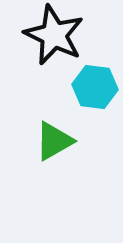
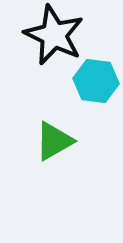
cyan hexagon: moved 1 px right, 6 px up
